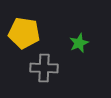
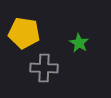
green star: rotated 18 degrees counterclockwise
